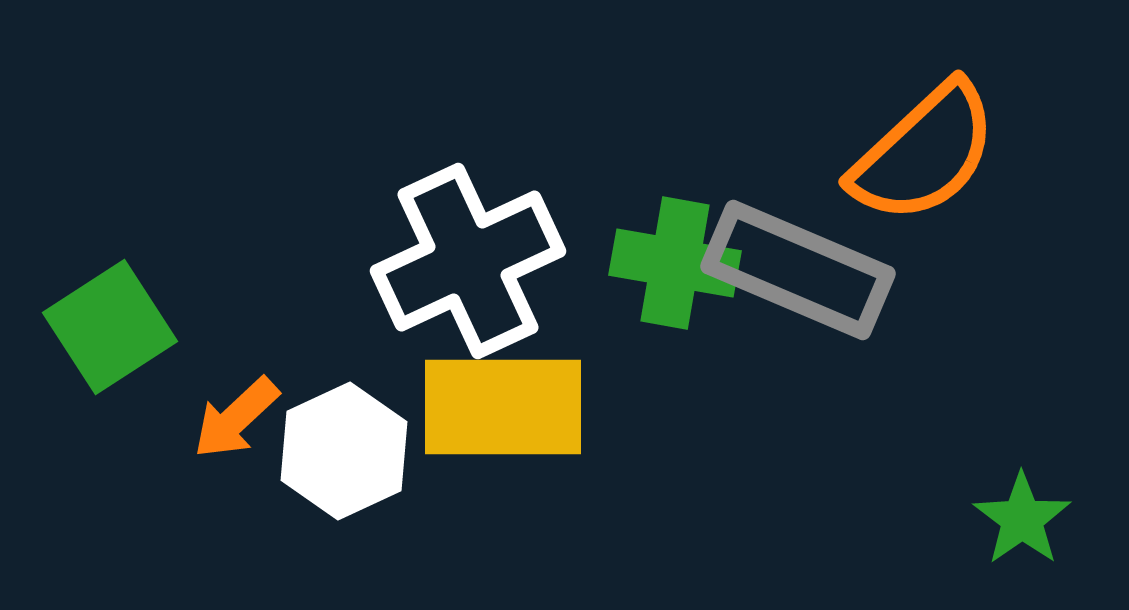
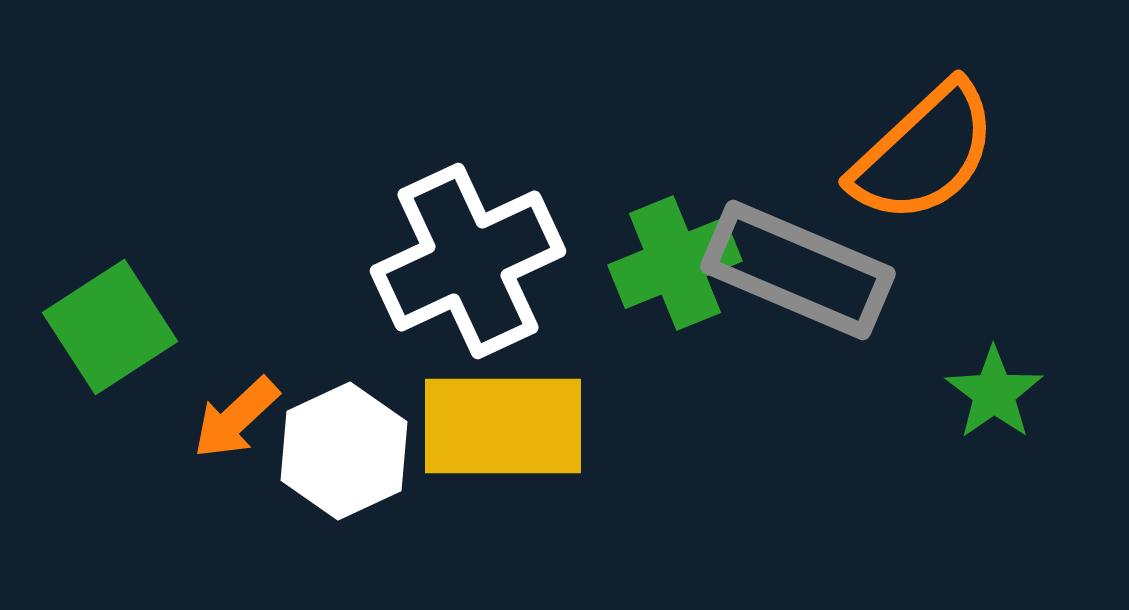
green cross: rotated 32 degrees counterclockwise
yellow rectangle: moved 19 px down
green star: moved 28 px left, 126 px up
